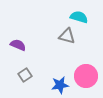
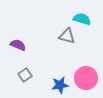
cyan semicircle: moved 3 px right, 2 px down
pink circle: moved 2 px down
